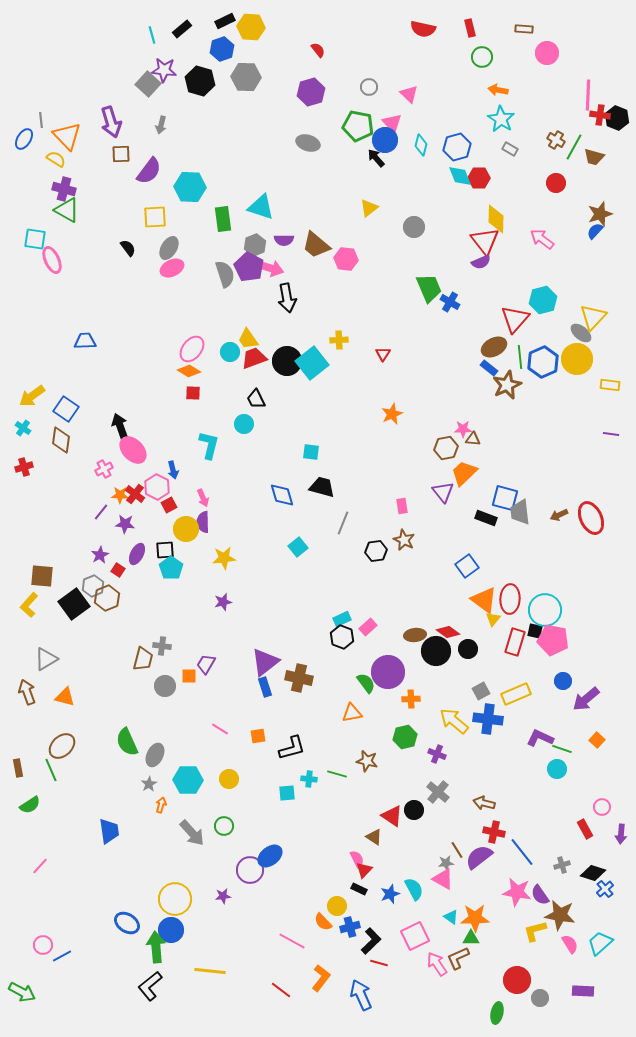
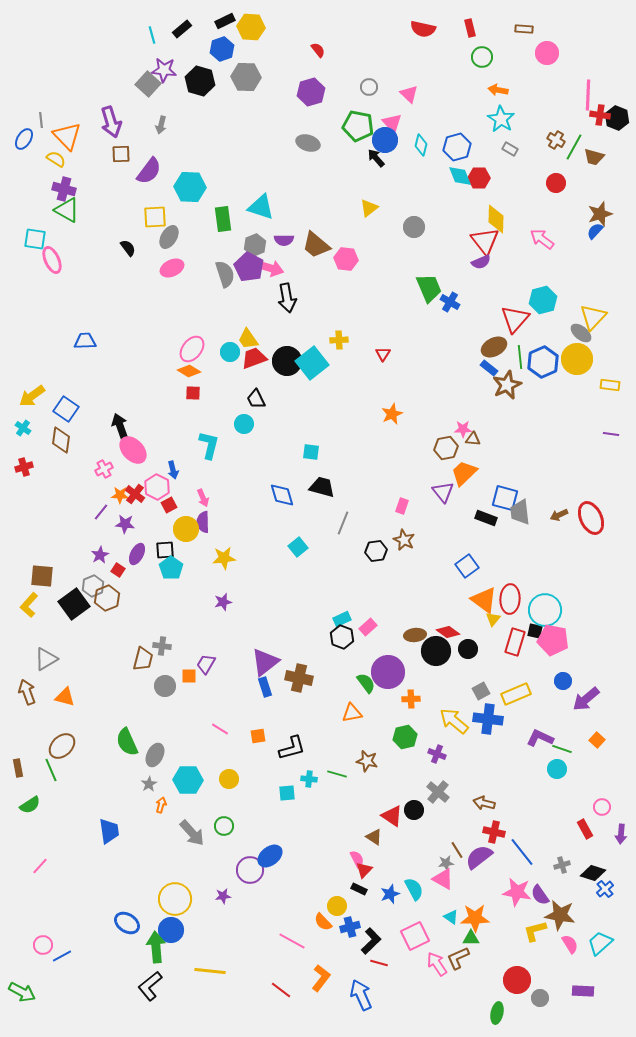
gray ellipse at (169, 248): moved 11 px up
pink rectangle at (402, 506): rotated 28 degrees clockwise
